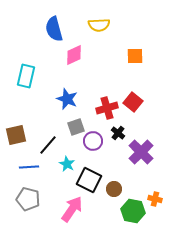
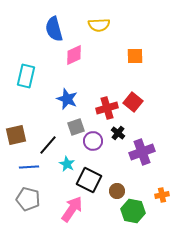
purple cross: moved 1 px right; rotated 25 degrees clockwise
brown circle: moved 3 px right, 2 px down
orange cross: moved 7 px right, 4 px up; rotated 24 degrees counterclockwise
